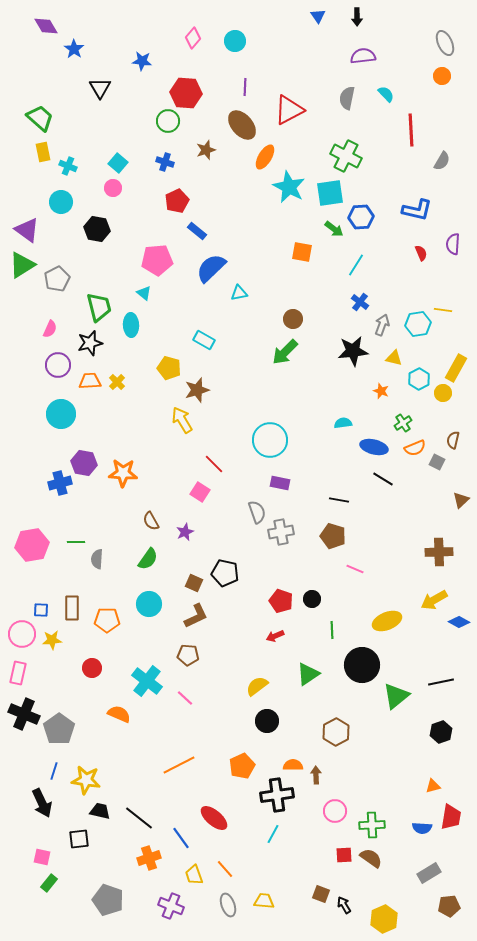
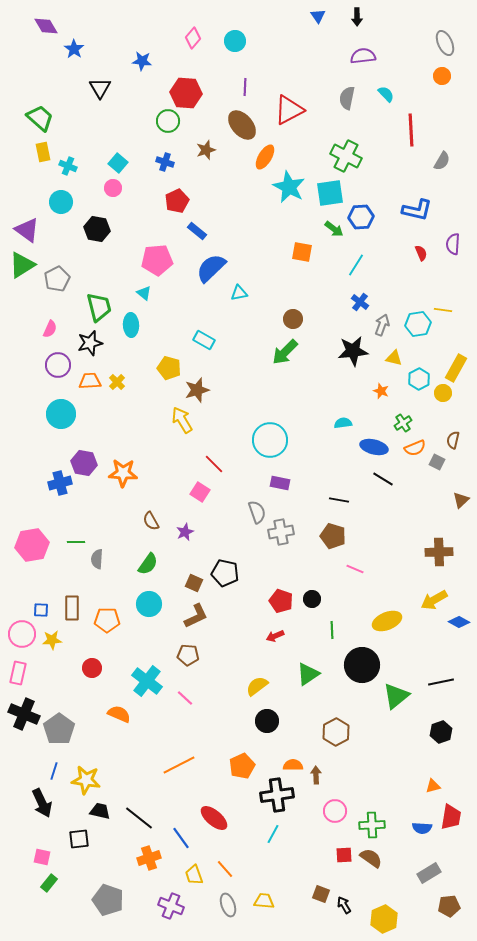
green semicircle at (148, 559): moved 5 px down
